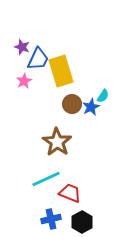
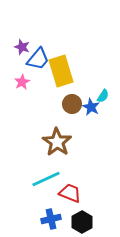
blue trapezoid: rotated 15 degrees clockwise
pink star: moved 2 px left, 1 px down
blue star: rotated 18 degrees counterclockwise
